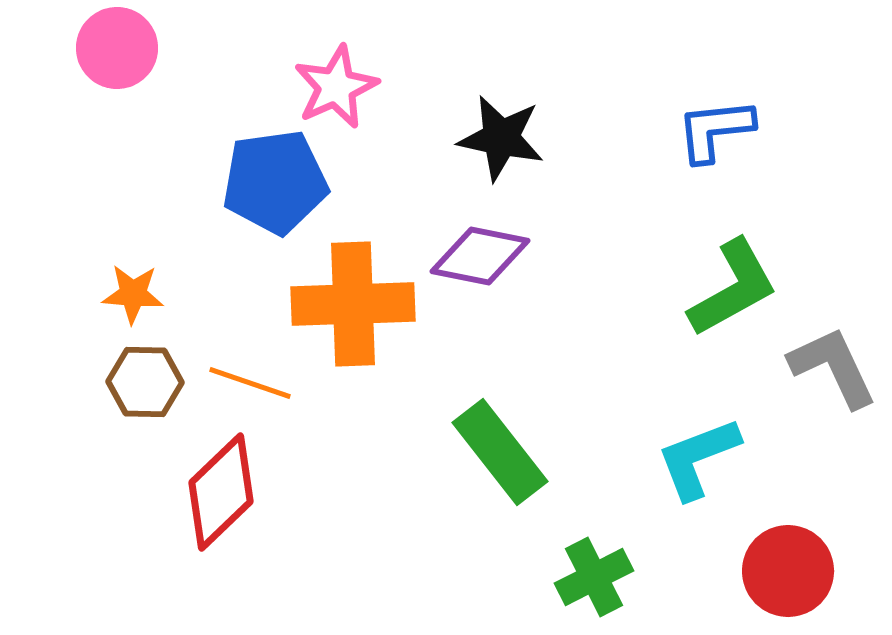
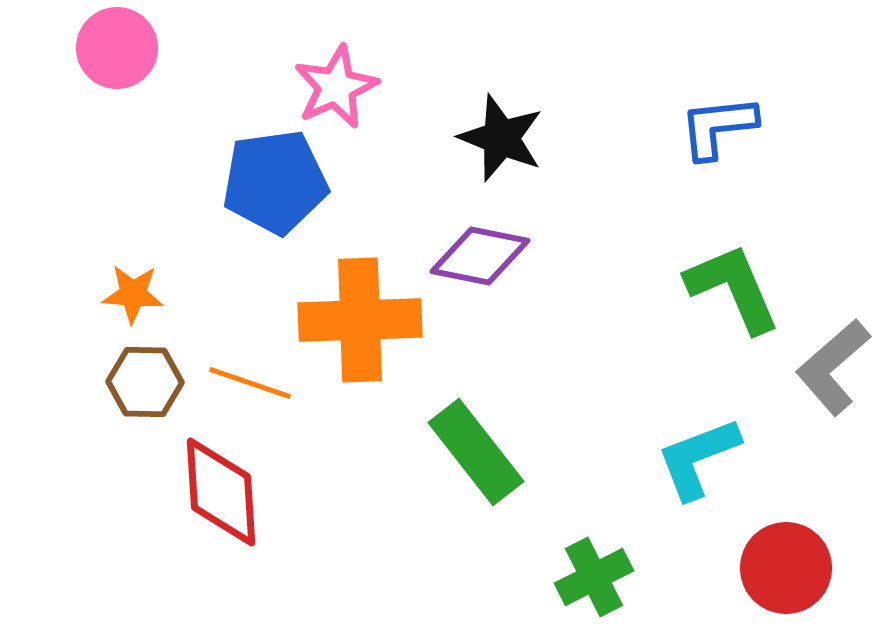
blue L-shape: moved 3 px right, 3 px up
black star: rotated 10 degrees clockwise
green L-shape: rotated 84 degrees counterclockwise
orange cross: moved 7 px right, 16 px down
gray L-shape: rotated 106 degrees counterclockwise
green rectangle: moved 24 px left
red diamond: rotated 50 degrees counterclockwise
red circle: moved 2 px left, 3 px up
